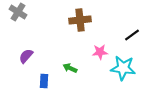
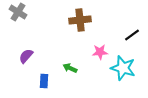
cyan star: rotated 10 degrees clockwise
